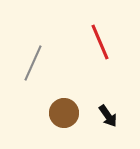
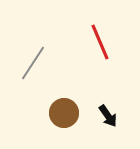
gray line: rotated 9 degrees clockwise
